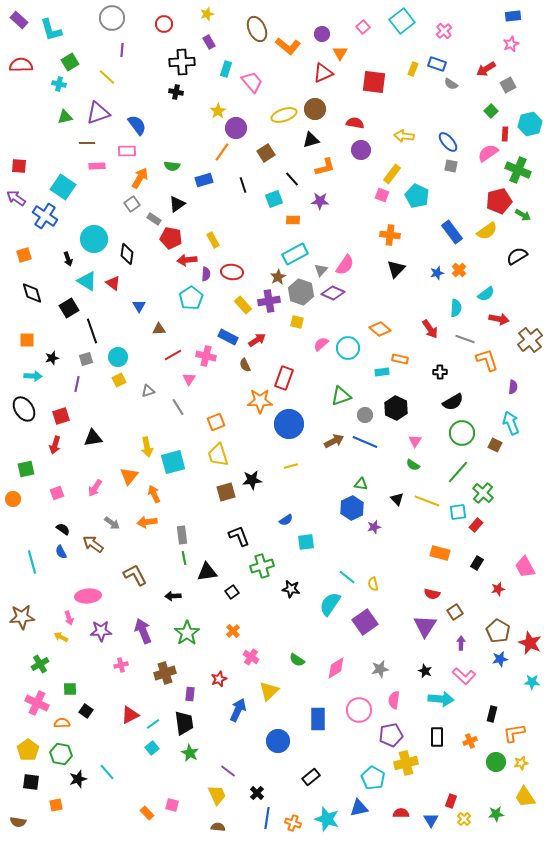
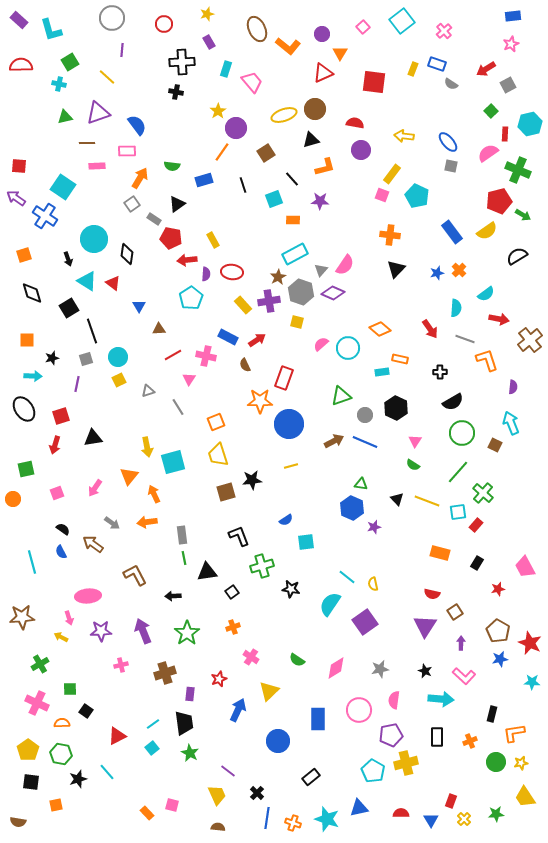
blue hexagon at (352, 508): rotated 10 degrees counterclockwise
orange cross at (233, 631): moved 4 px up; rotated 24 degrees clockwise
red triangle at (130, 715): moved 13 px left, 21 px down
cyan pentagon at (373, 778): moved 7 px up
